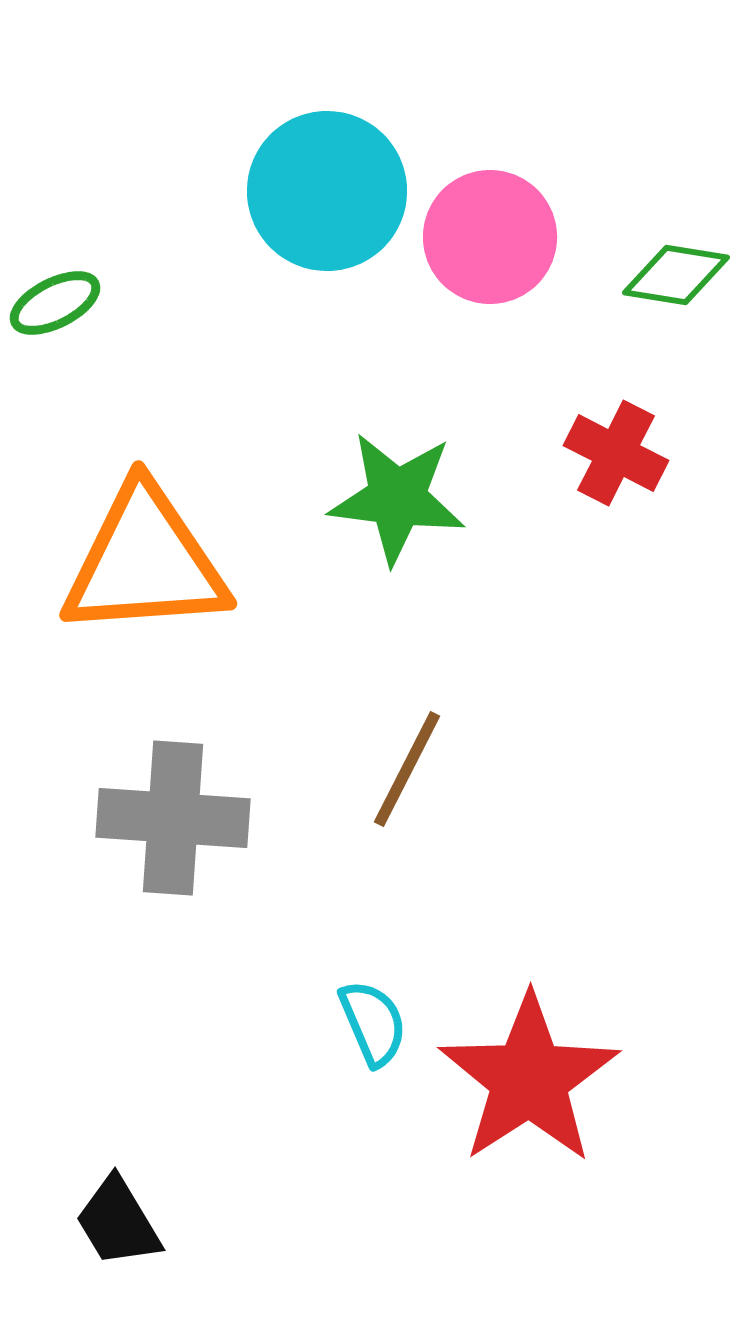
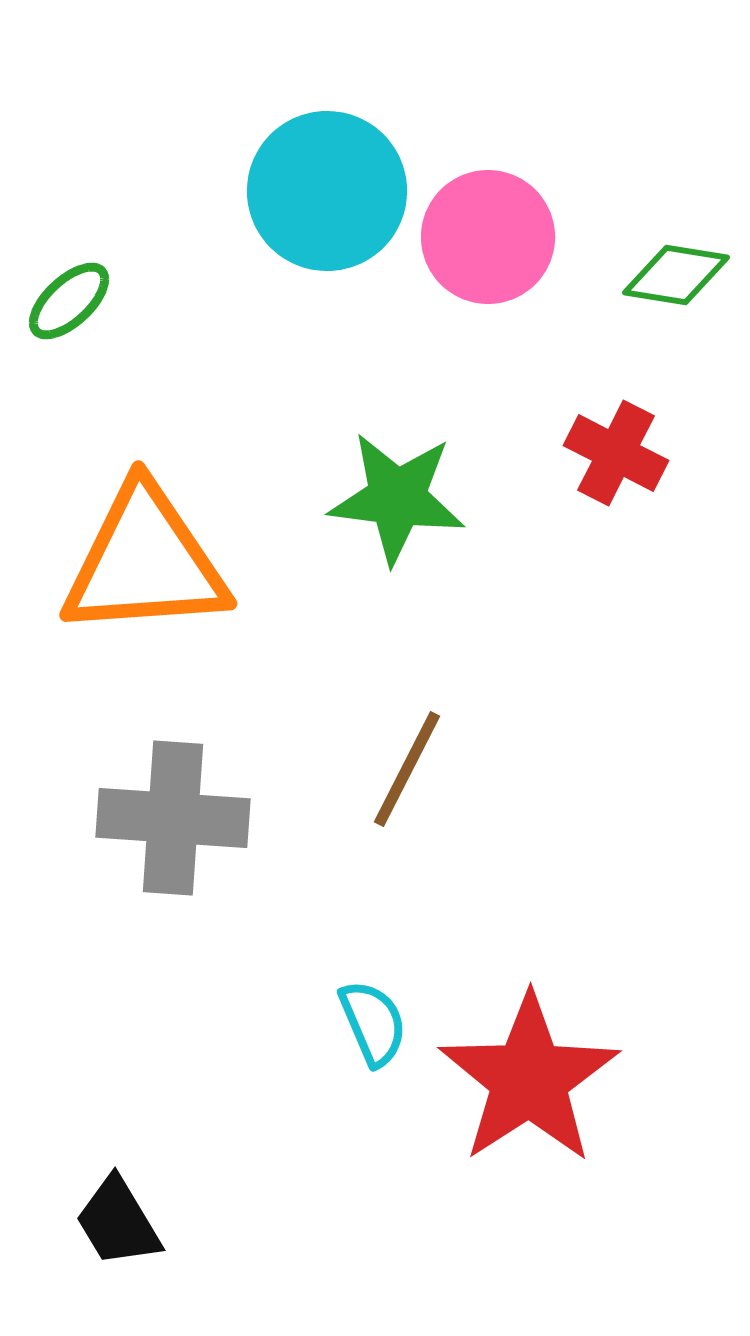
pink circle: moved 2 px left
green ellipse: moved 14 px right, 2 px up; rotated 16 degrees counterclockwise
